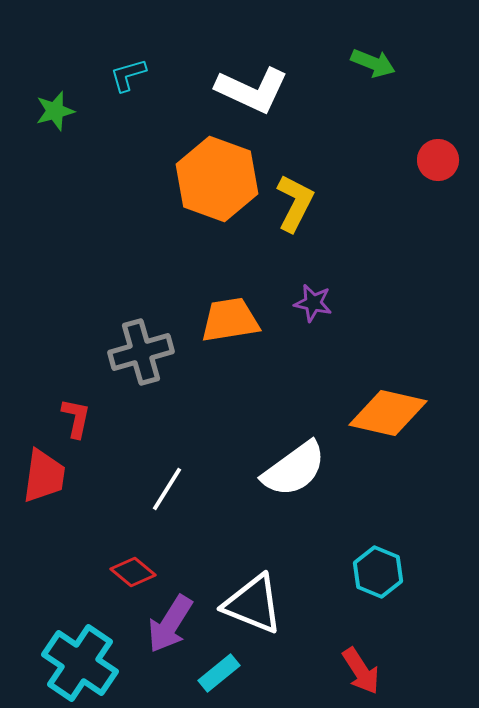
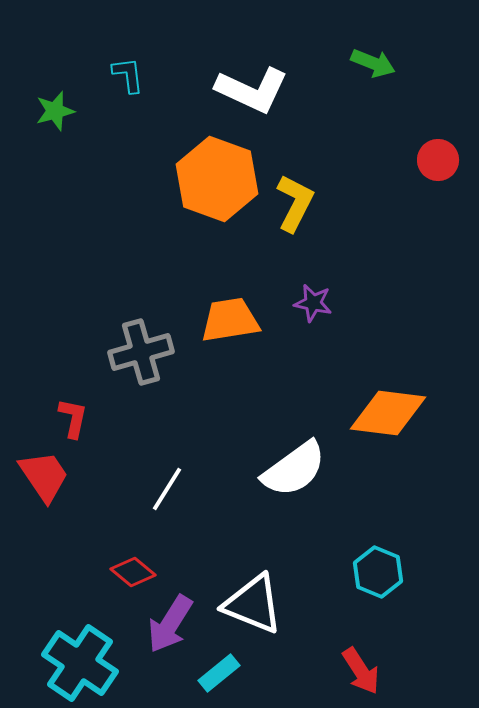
cyan L-shape: rotated 99 degrees clockwise
orange diamond: rotated 6 degrees counterclockwise
red L-shape: moved 3 px left
red trapezoid: rotated 42 degrees counterclockwise
